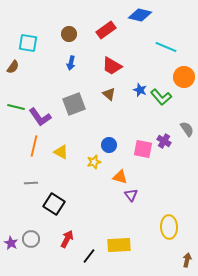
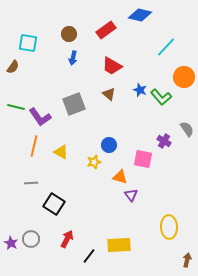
cyan line: rotated 70 degrees counterclockwise
blue arrow: moved 2 px right, 5 px up
pink square: moved 10 px down
